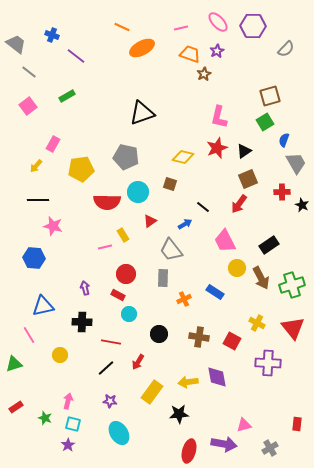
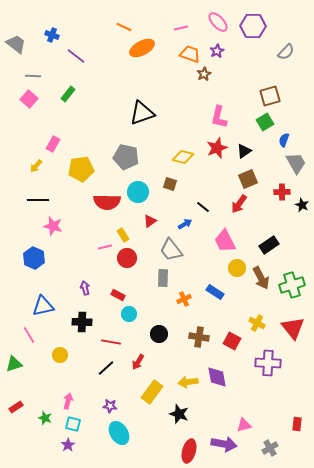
orange line at (122, 27): moved 2 px right
gray semicircle at (286, 49): moved 3 px down
gray line at (29, 72): moved 4 px right, 4 px down; rotated 35 degrees counterclockwise
green rectangle at (67, 96): moved 1 px right, 2 px up; rotated 21 degrees counterclockwise
pink square at (28, 106): moved 1 px right, 7 px up; rotated 12 degrees counterclockwise
blue hexagon at (34, 258): rotated 20 degrees clockwise
red circle at (126, 274): moved 1 px right, 16 px up
purple star at (110, 401): moved 5 px down
black star at (179, 414): rotated 24 degrees clockwise
